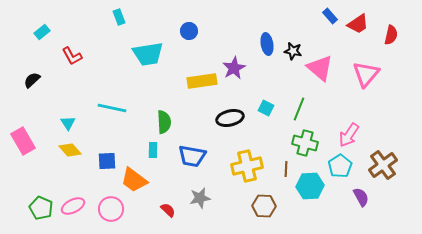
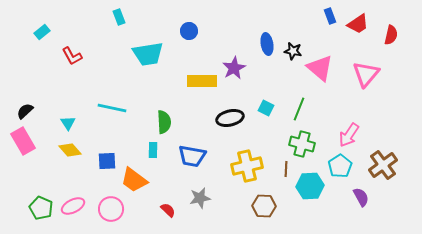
blue rectangle at (330, 16): rotated 21 degrees clockwise
black semicircle at (32, 80): moved 7 px left, 31 px down
yellow rectangle at (202, 81): rotated 8 degrees clockwise
green cross at (305, 143): moved 3 px left, 1 px down
